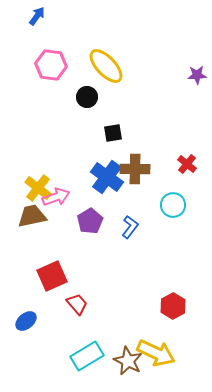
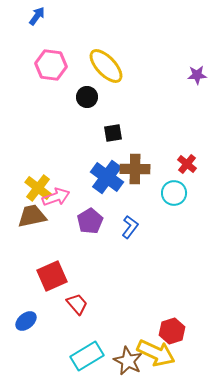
cyan circle: moved 1 px right, 12 px up
red hexagon: moved 1 px left, 25 px down; rotated 10 degrees clockwise
